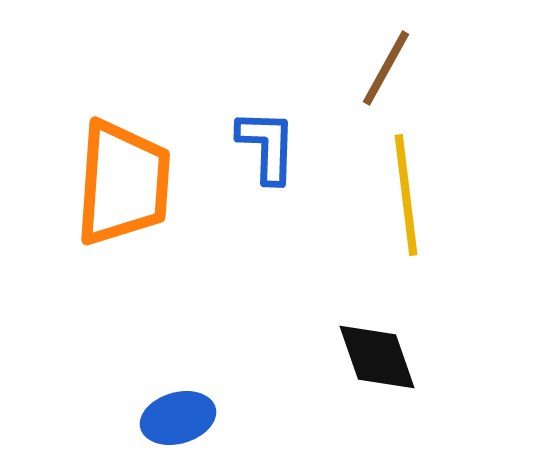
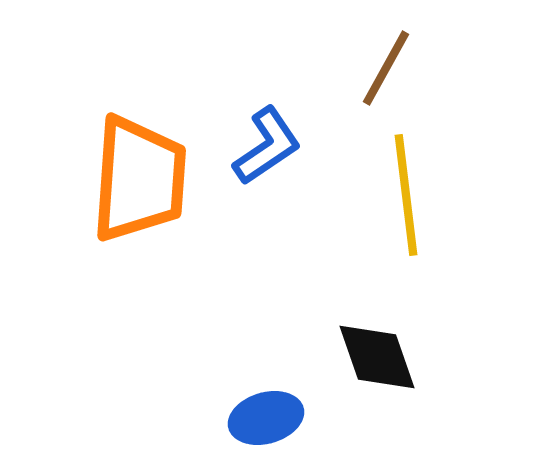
blue L-shape: rotated 54 degrees clockwise
orange trapezoid: moved 16 px right, 4 px up
blue ellipse: moved 88 px right
